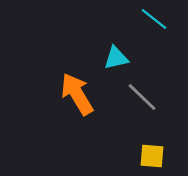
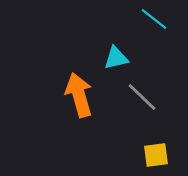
orange arrow: moved 2 px right, 1 px down; rotated 15 degrees clockwise
yellow square: moved 4 px right, 1 px up; rotated 12 degrees counterclockwise
